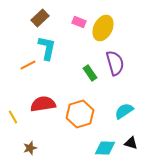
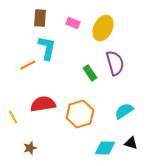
brown rectangle: rotated 42 degrees counterclockwise
pink rectangle: moved 6 px left, 1 px down
